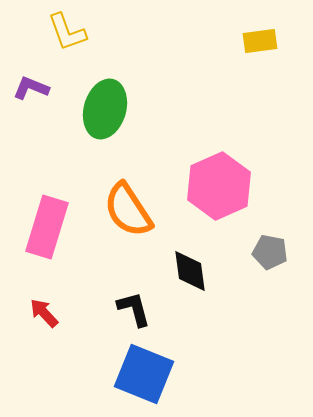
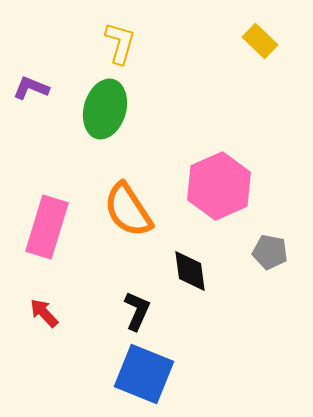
yellow L-shape: moved 53 px right, 11 px down; rotated 144 degrees counterclockwise
yellow rectangle: rotated 52 degrees clockwise
black L-shape: moved 3 px right, 2 px down; rotated 39 degrees clockwise
